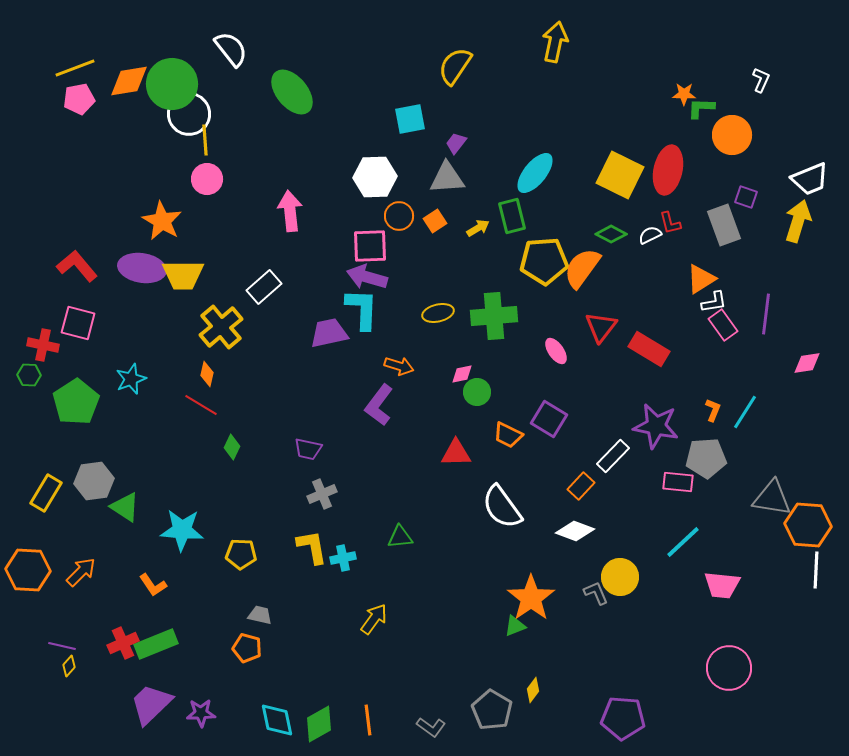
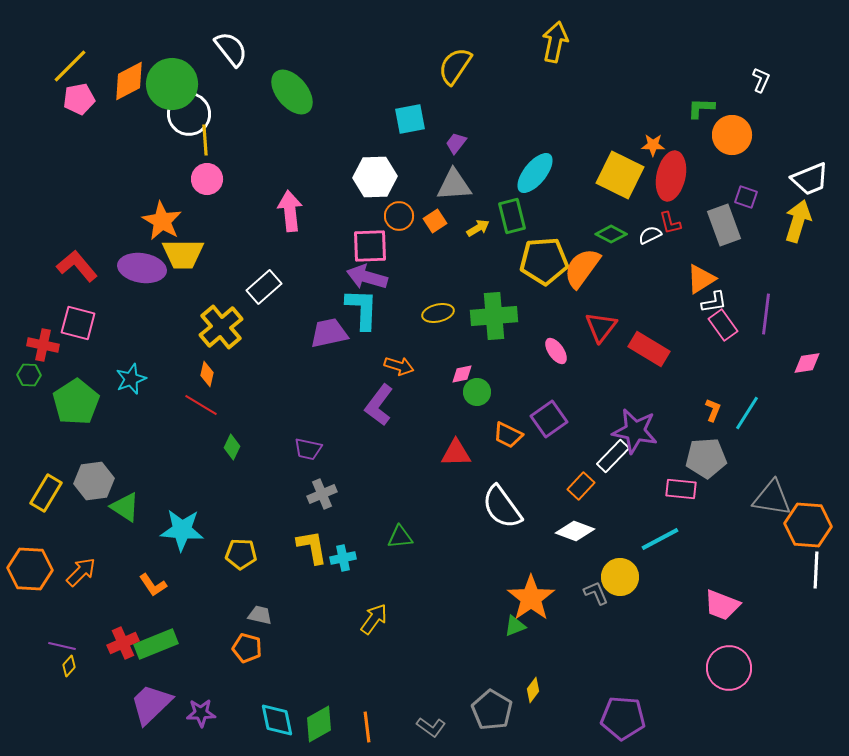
yellow line at (75, 68): moved 5 px left, 2 px up; rotated 24 degrees counterclockwise
orange diamond at (129, 81): rotated 18 degrees counterclockwise
orange star at (684, 94): moved 31 px left, 51 px down
red ellipse at (668, 170): moved 3 px right, 6 px down
gray triangle at (447, 178): moved 7 px right, 7 px down
yellow trapezoid at (183, 275): moved 21 px up
cyan line at (745, 412): moved 2 px right, 1 px down
purple square at (549, 419): rotated 24 degrees clockwise
purple star at (656, 426): moved 21 px left, 5 px down
pink rectangle at (678, 482): moved 3 px right, 7 px down
cyan line at (683, 542): moved 23 px left, 3 px up; rotated 15 degrees clockwise
orange hexagon at (28, 570): moved 2 px right, 1 px up
pink trapezoid at (722, 585): moved 20 px down; rotated 15 degrees clockwise
orange line at (368, 720): moved 1 px left, 7 px down
